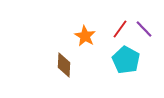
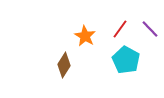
purple line: moved 6 px right
brown diamond: rotated 30 degrees clockwise
